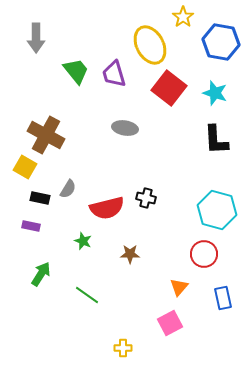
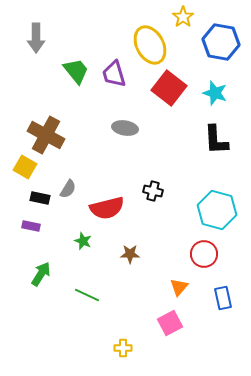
black cross: moved 7 px right, 7 px up
green line: rotated 10 degrees counterclockwise
